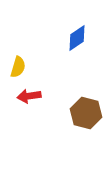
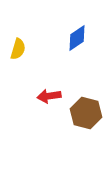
yellow semicircle: moved 18 px up
red arrow: moved 20 px right
